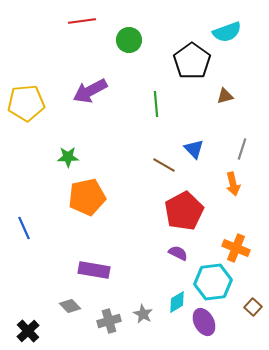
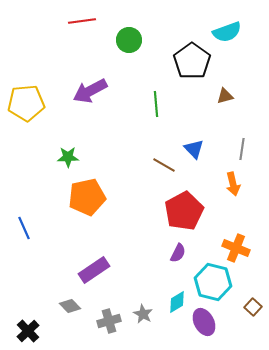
gray line: rotated 10 degrees counterclockwise
purple semicircle: rotated 90 degrees clockwise
purple rectangle: rotated 44 degrees counterclockwise
cyan hexagon: rotated 21 degrees clockwise
